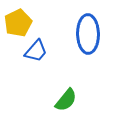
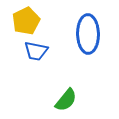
yellow pentagon: moved 8 px right, 2 px up
blue trapezoid: rotated 60 degrees clockwise
